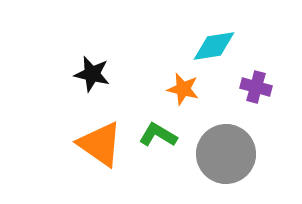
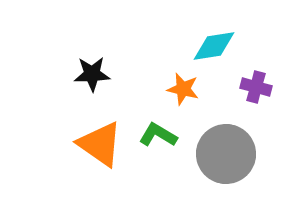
black star: rotated 15 degrees counterclockwise
